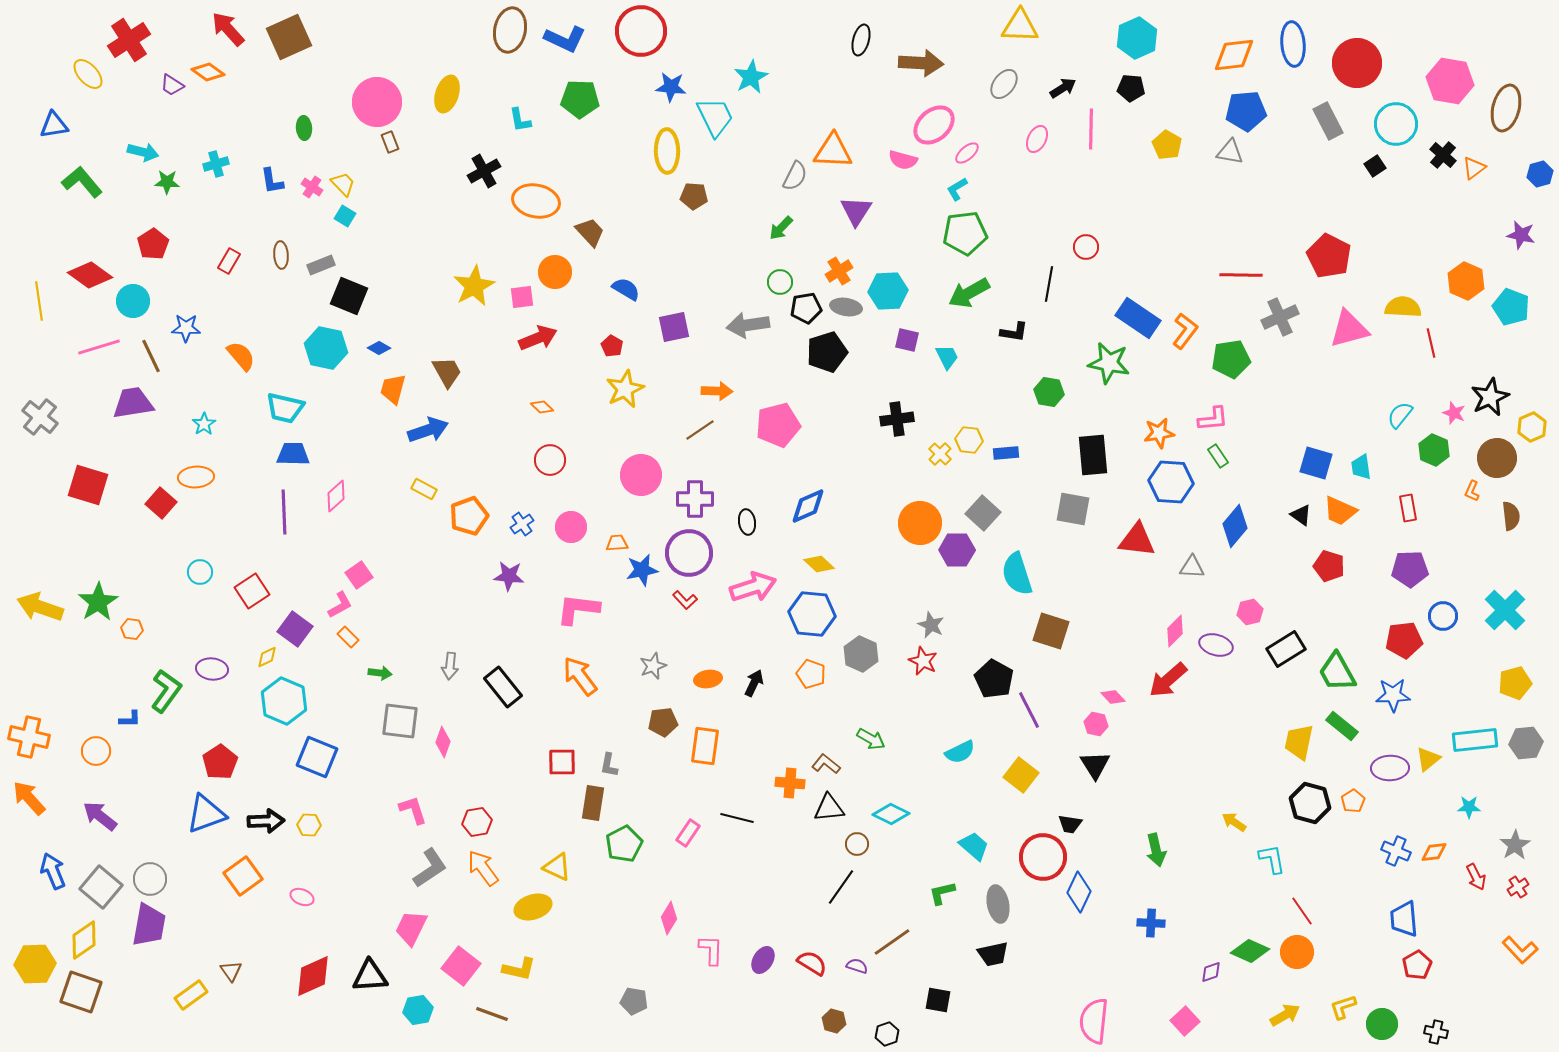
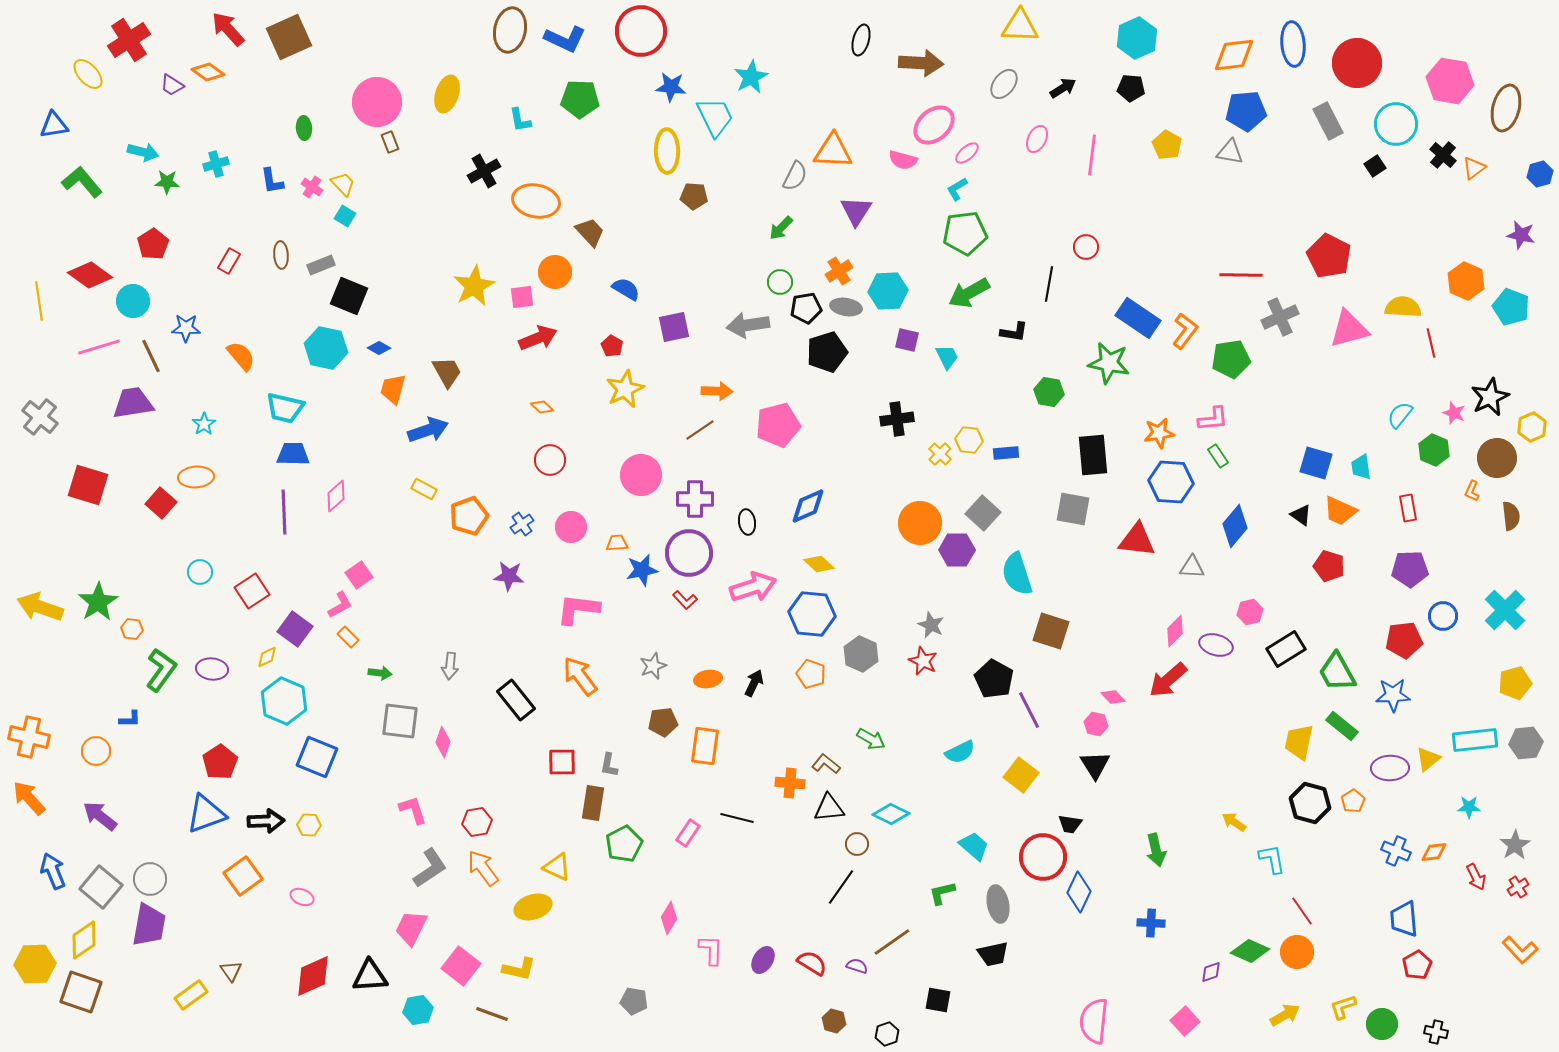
pink line at (1091, 129): moved 1 px right, 26 px down; rotated 6 degrees clockwise
black rectangle at (503, 687): moved 13 px right, 13 px down
green L-shape at (166, 691): moved 5 px left, 21 px up
